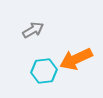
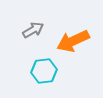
orange arrow: moved 3 px left, 18 px up
